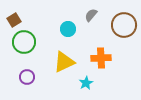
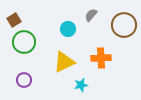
purple circle: moved 3 px left, 3 px down
cyan star: moved 5 px left, 2 px down; rotated 16 degrees clockwise
